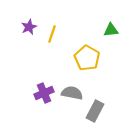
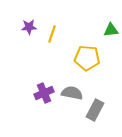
purple star: rotated 21 degrees clockwise
yellow pentagon: rotated 25 degrees counterclockwise
gray rectangle: moved 1 px up
